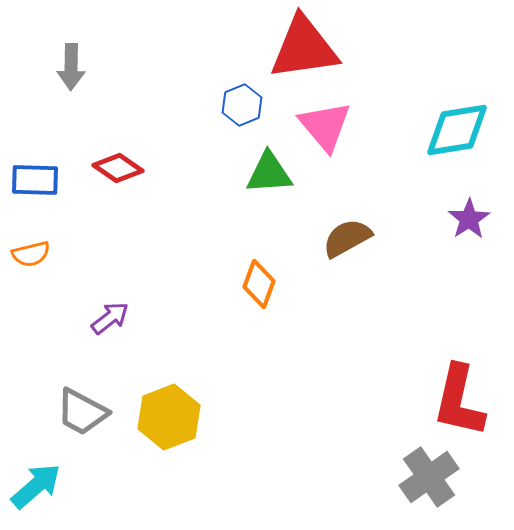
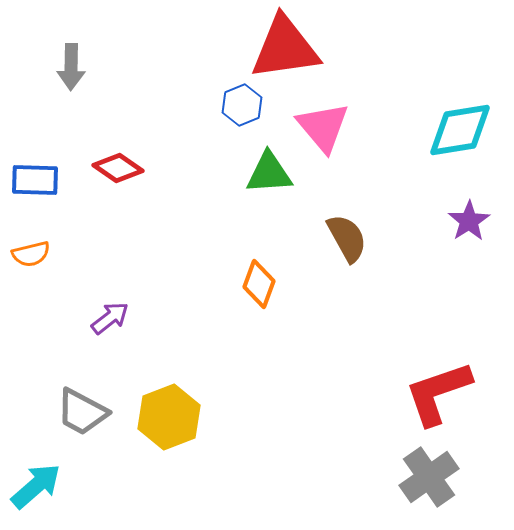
red triangle: moved 19 px left
pink triangle: moved 2 px left, 1 px down
cyan diamond: moved 3 px right
purple star: moved 2 px down
brown semicircle: rotated 90 degrees clockwise
red L-shape: moved 21 px left, 8 px up; rotated 58 degrees clockwise
